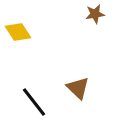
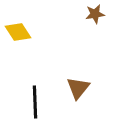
brown triangle: rotated 25 degrees clockwise
black line: moved 1 px right; rotated 36 degrees clockwise
